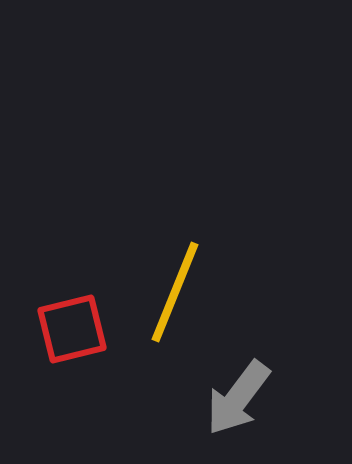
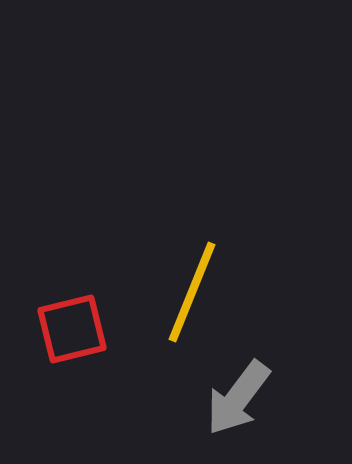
yellow line: moved 17 px right
